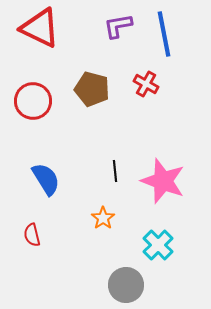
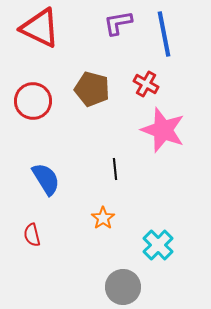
purple L-shape: moved 3 px up
black line: moved 2 px up
pink star: moved 51 px up
gray circle: moved 3 px left, 2 px down
